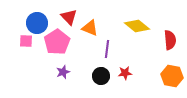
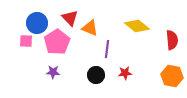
red triangle: moved 1 px right, 1 px down
red semicircle: moved 2 px right
purple star: moved 10 px left; rotated 24 degrees clockwise
black circle: moved 5 px left, 1 px up
